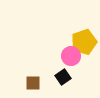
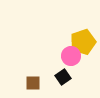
yellow pentagon: moved 1 px left
